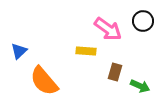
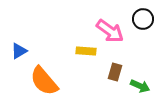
black circle: moved 2 px up
pink arrow: moved 2 px right, 2 px down
blue triangle: rotated 12 degrees clockwise
